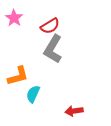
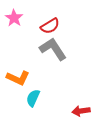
gray L-shape: rotated 116 degrees clockwise
orange L-shape: moved 2 px down; rotated 40 degrees clockwise
cyan semicircle: moved 4 px down
red arrow: moved 7 px right
